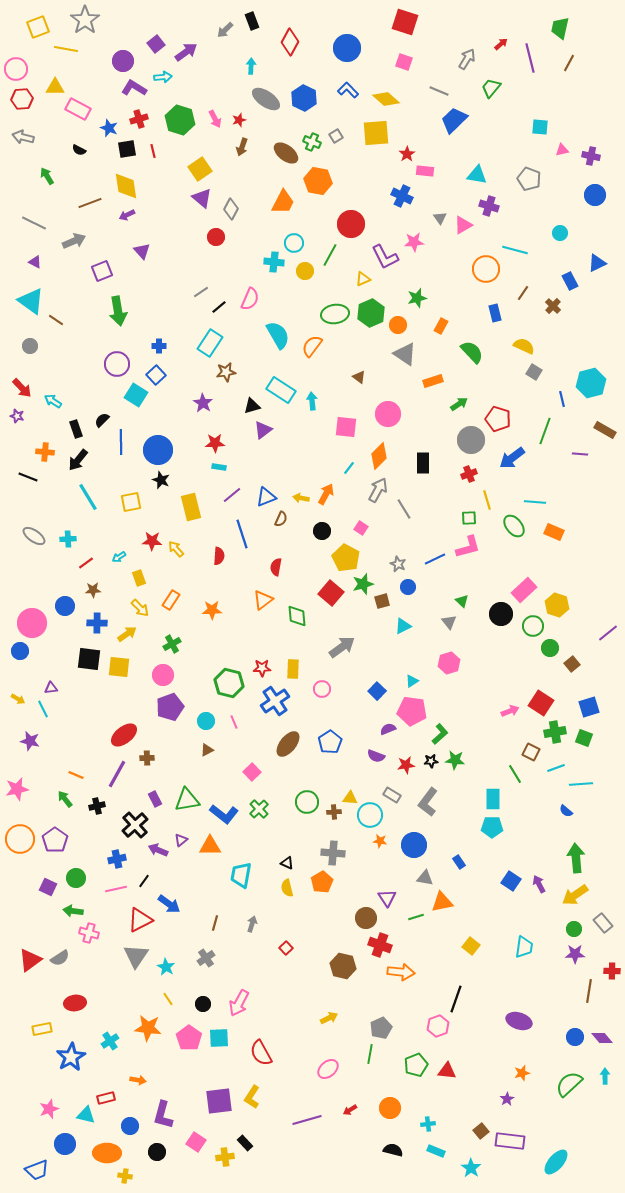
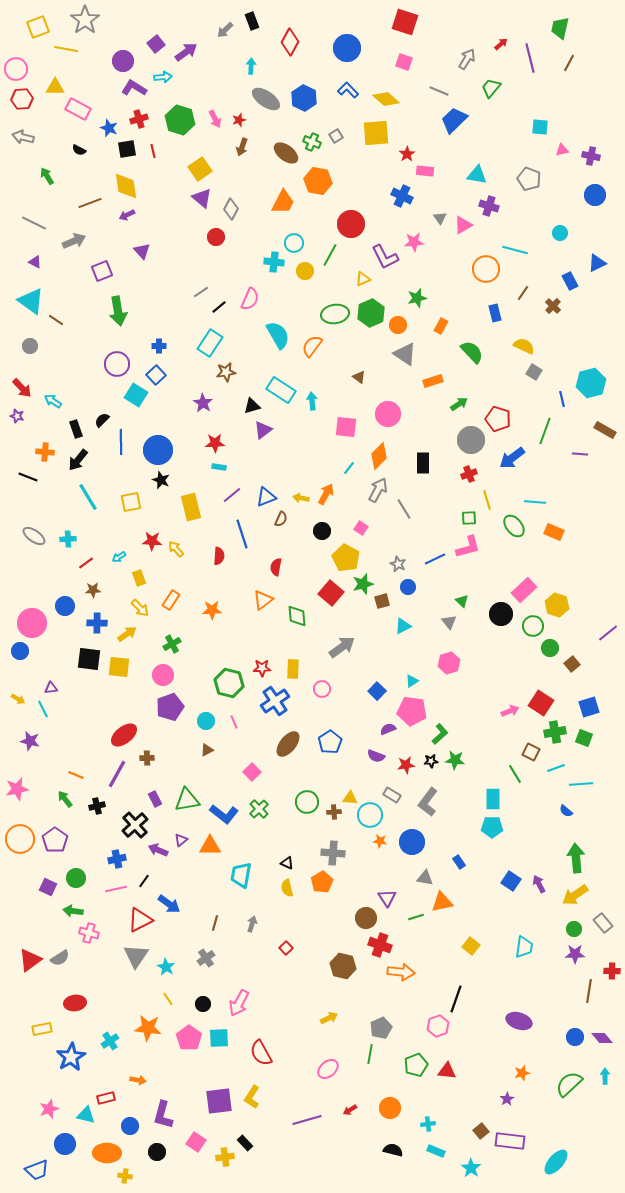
blue circle at (414, 845): moved 2 px left, 3 px up
